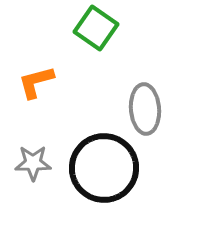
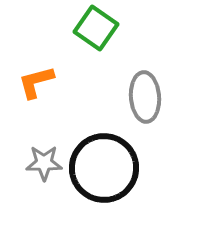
gray ellipse: moved 12 px up
gray star: moved 11 px right
